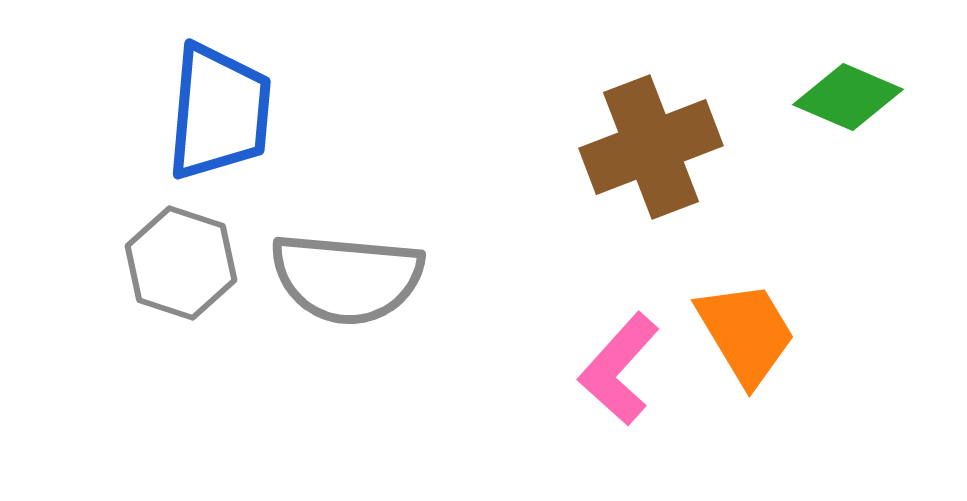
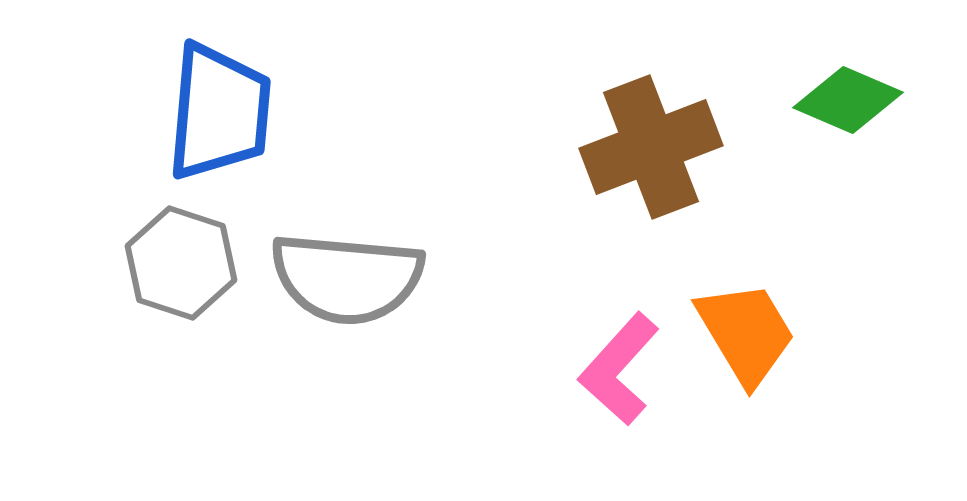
green diamond: moved 3 px down
